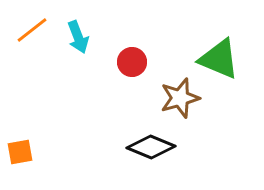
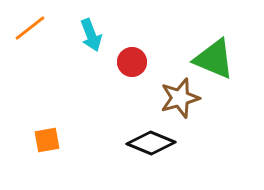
orange line: moved 2 px left, 2 px up
cyan arrow: moved 13 px right, 2 px up
green triangle: moved 5 px left
black diamond: moved 4 px up
orange square: moved 27 px right, 12 px up
